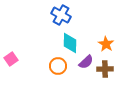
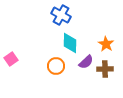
orange circle: moved 2 px left
